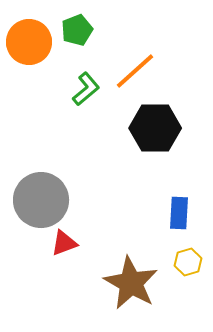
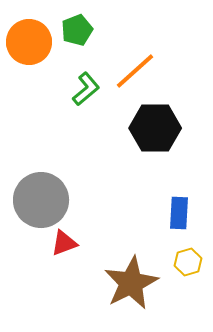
brown star: rotated 16 degrees clockwise
